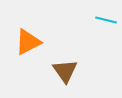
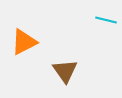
orange triangle: moved 4 px left
